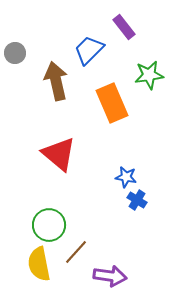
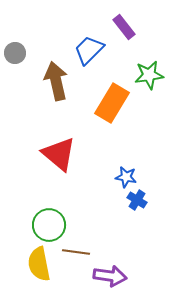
orange rectangle: rotated 54 degrees clockwise
brown line: rotated 56 degrees clockwise
